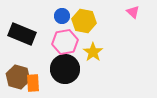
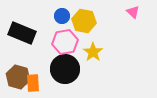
black rectangle: moved 1 px up
